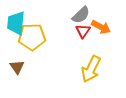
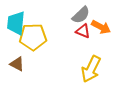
red triangle: rotated 42 degrees counterclockwise
yellow pentagon: moved 1 px right
brown triangle: moved 3 px up; rotated 28 degrees counterclockwise
